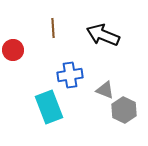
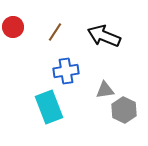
brown line: moved 2 px right, 4 px down; rotated 36 degrees clockwise
black arrow: moved 1 px right, 1 px down
red circle: moved 23 px up
blue cross: moved 4 px left, 4 px up
gray triangle: rotated 30 degrees counterclockwise
